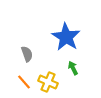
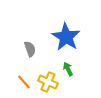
gray semicircle: moved 3 px right, 5 px up
green arrow: moved 5 px left, 1 px down
